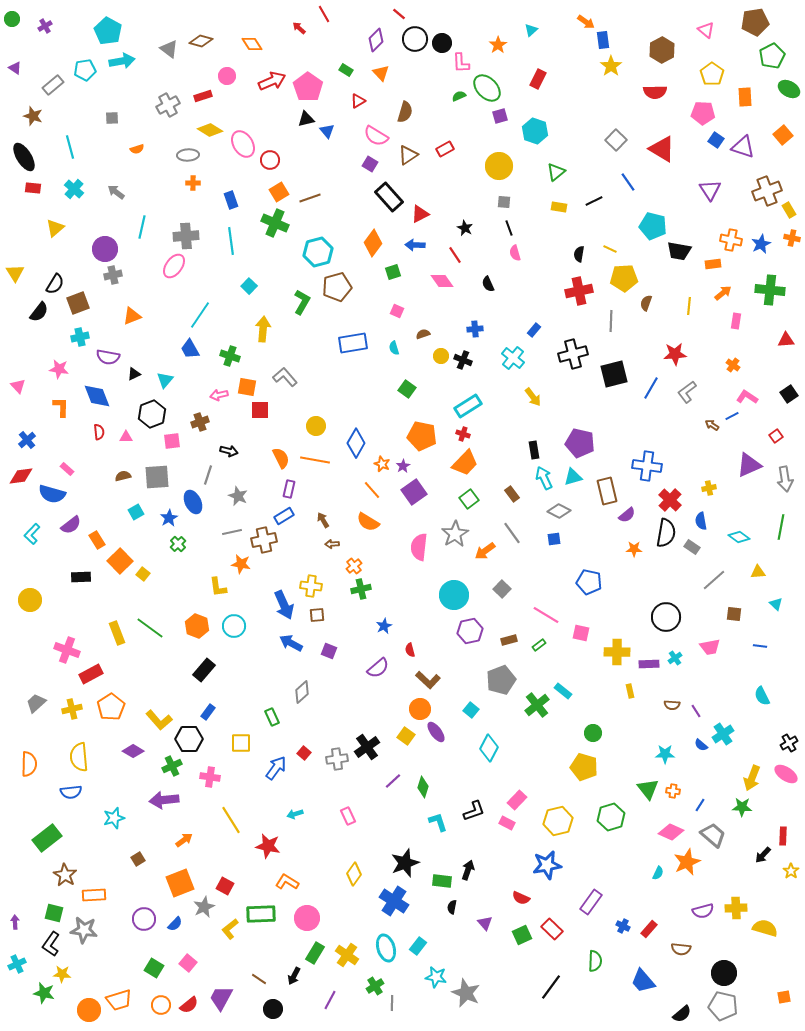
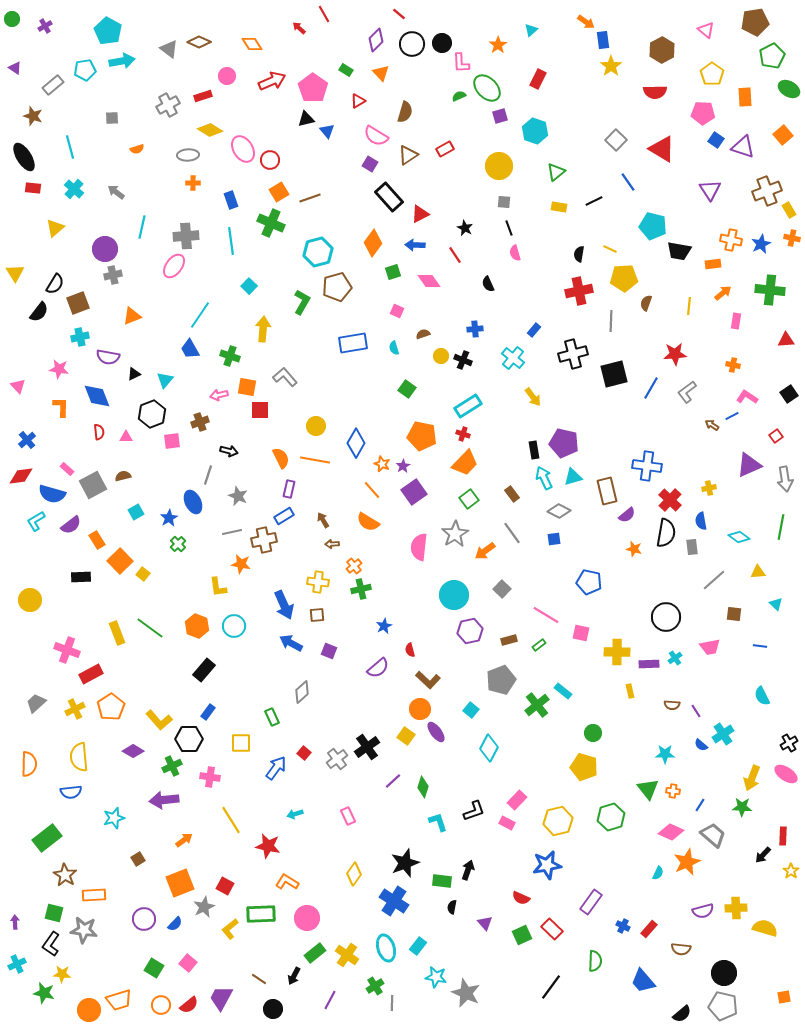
black circle at (415, 39): moved 3 px left, 5 px down
brown diamond at (201, 41): moved 2 px left, 1 px down; rotated 10 degrees clockwise
pink pentagon at (308, 87): moved 5 px right, 1 px down
pink ellipse at (243, 144): moved 5 px down
green cross at (275, 223): moved 4 px left
pink diamond at (442, 281): moved 13 px left
orange cross at (733, 365): rotated 24 degrees counterclockwise
purple pentagon at (580, 443): moved 16 px left
gray square at (157, 477): moved 64 px left, 8 px down; rotated 24 degrees counterclockwise
cyan L-shape at (32, 534): moved 4 px right, 13 px up; rotated 15 degrees clockwise
gray rectangle at (692, 547): rotated 49 degrees clockwise
orange star at (634, 549): rotated 14 degrees clockwise
yellow cross at (311, 586): moved 7 px right, 4 px up
yellow cross at (72, 709): moved 3 px right; rotated 12 degrees counterclockwise
gray cross at (337, 759): rotated 30 degrees counterclockwise
green rectangle at (315, 953): rotated 20 degrees clockwise
